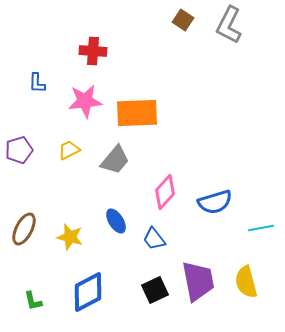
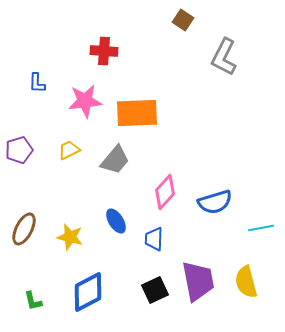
gray L-shape: moved 5 px left, 32 px down
red cross: moved 11 px right
blue trapezoid: rotated 40 degrees clockwise
